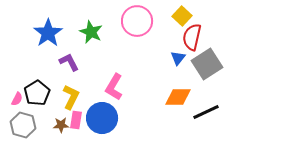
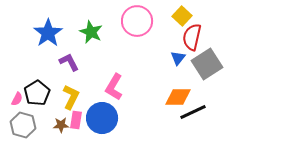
black line: moved 13 px left
